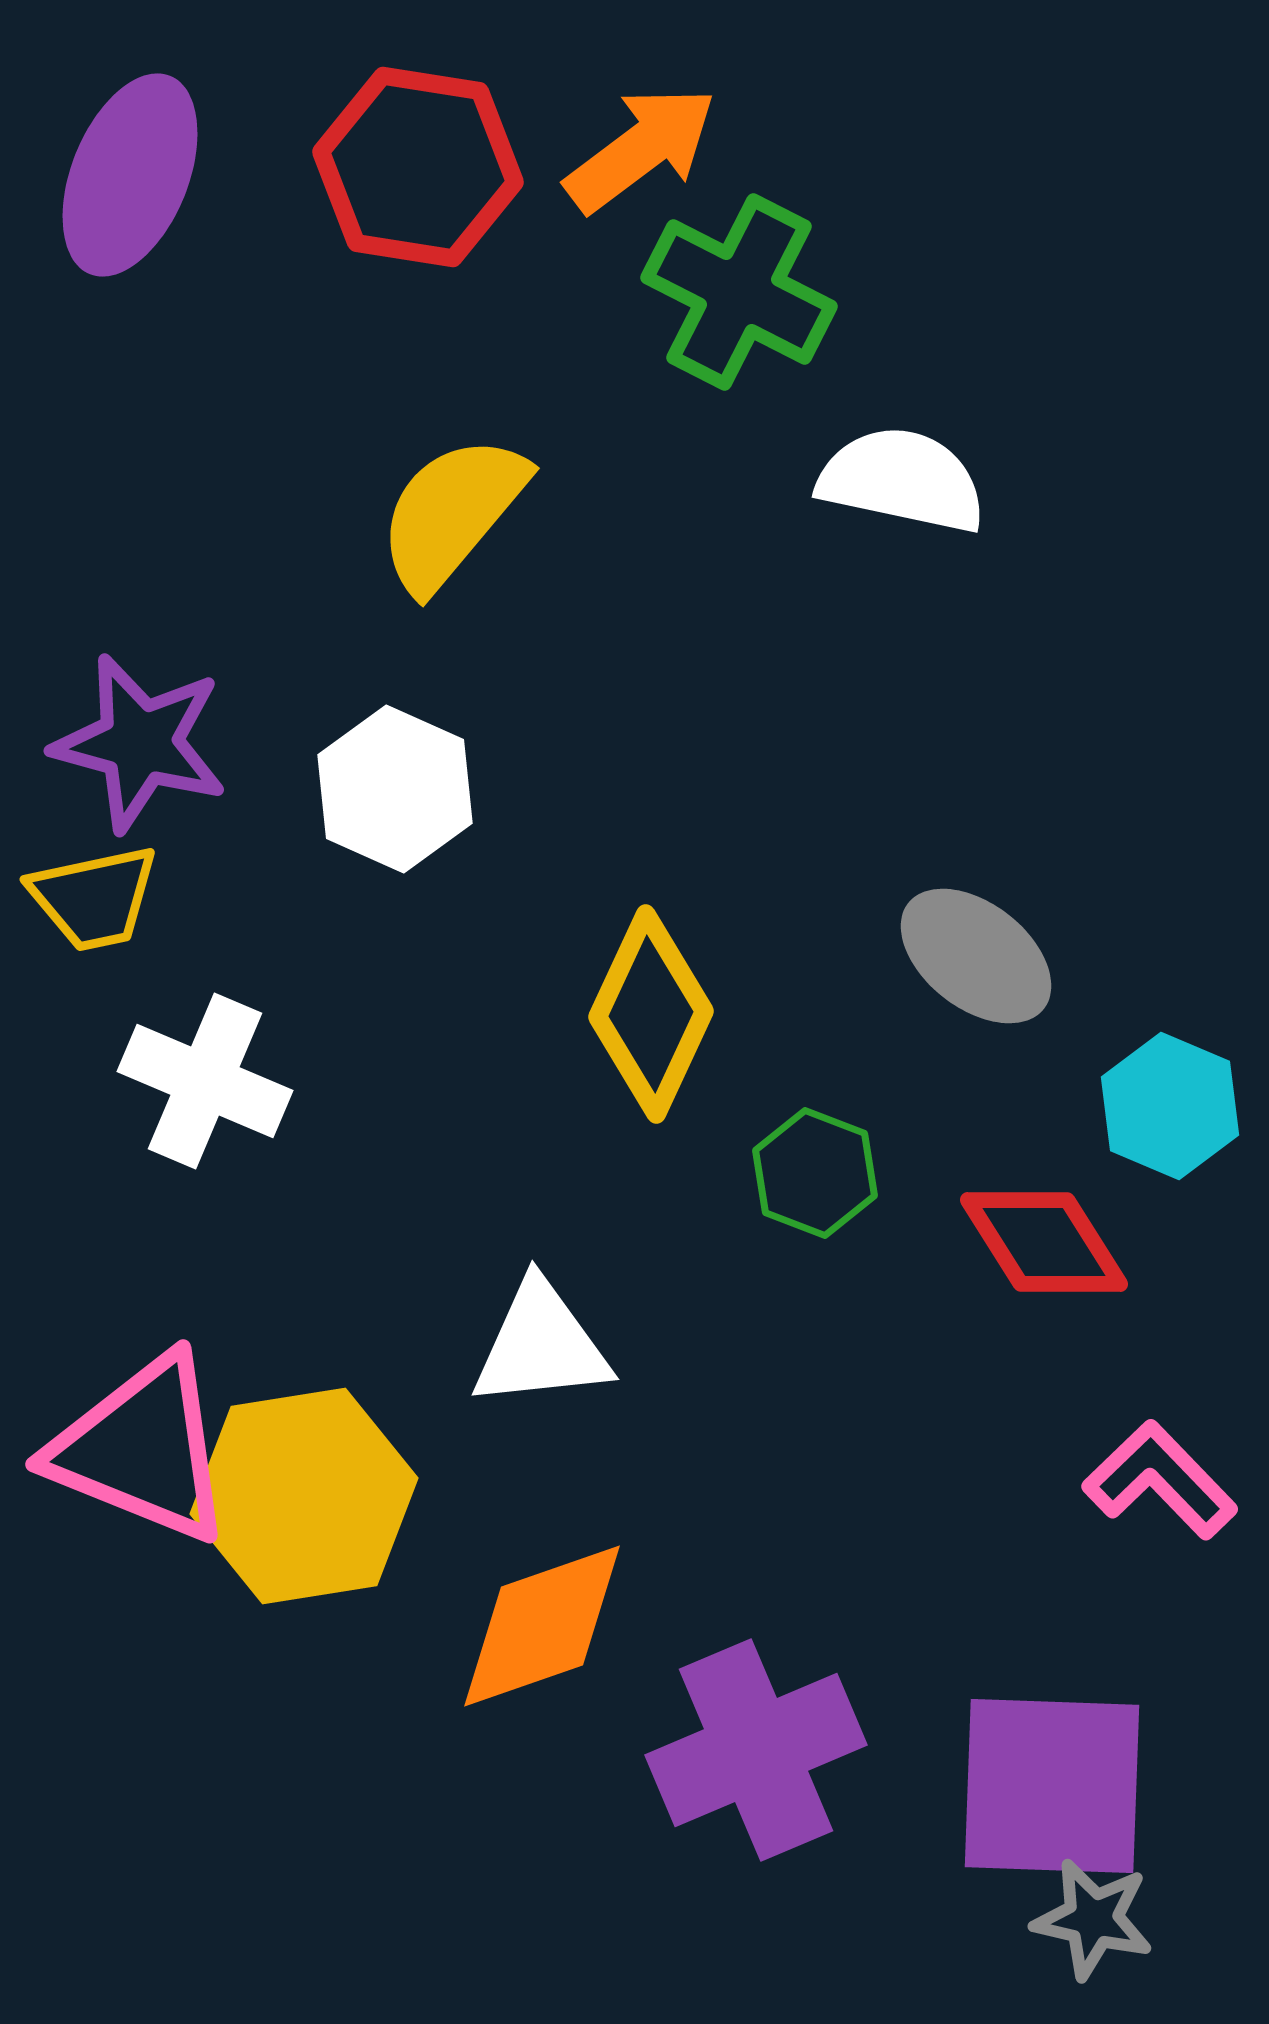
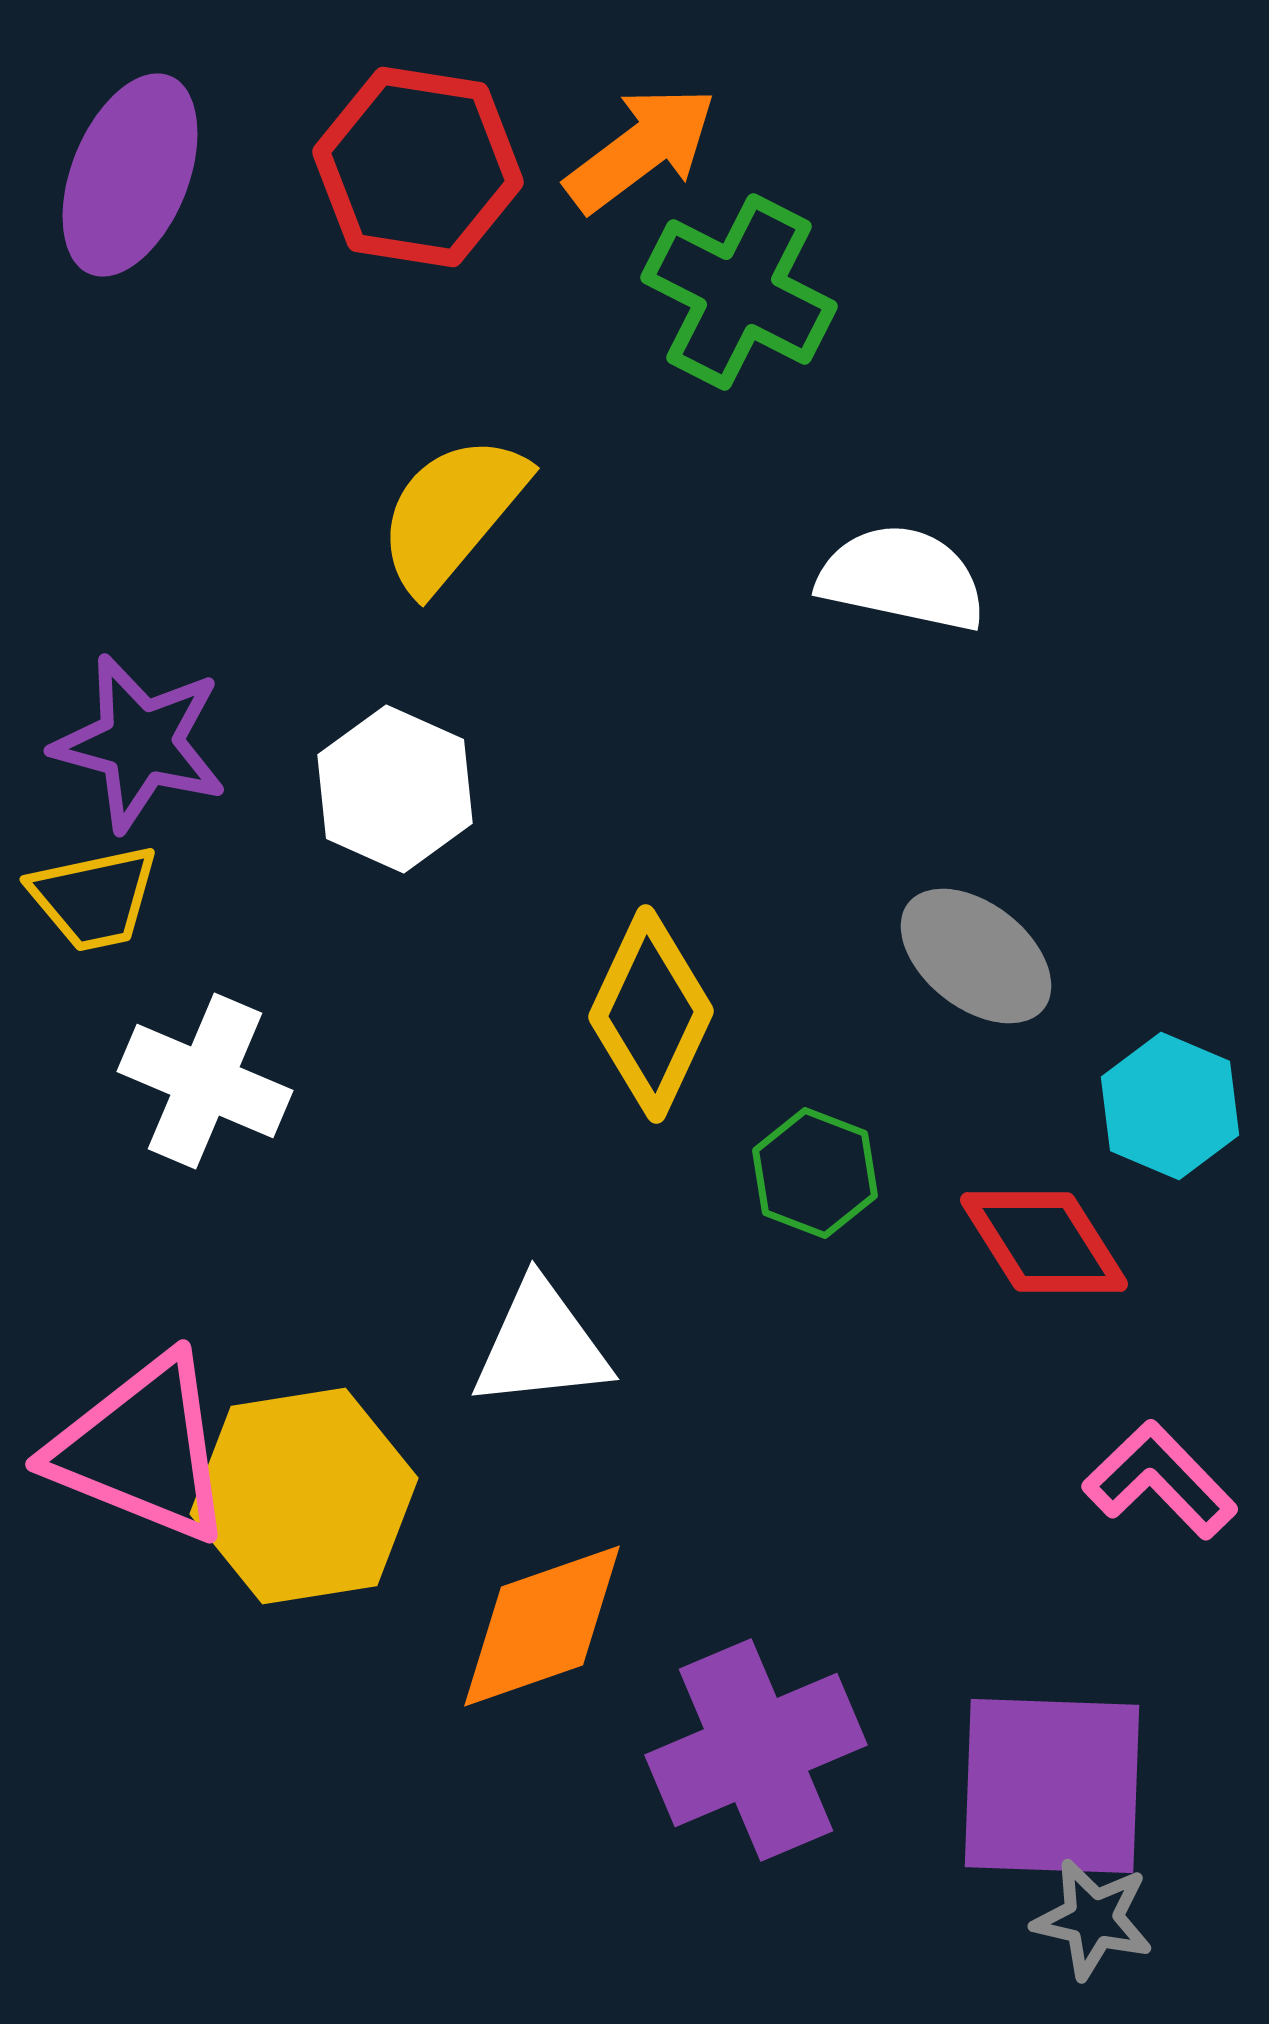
white semicircle: moved 98 px down
